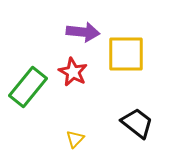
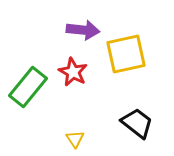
purple arrow: moved 2 px up
yellow square: rotated 12 degrees counterclockwise
yellow triangle: rotated 18 degrees counterclockwise
